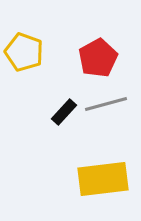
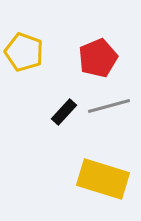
red pentagon: rotated 6 degrees clockwise
gray line: moved 3 px right, 2 px down
yellow rectangle: rotated 24 degrees clockwise
